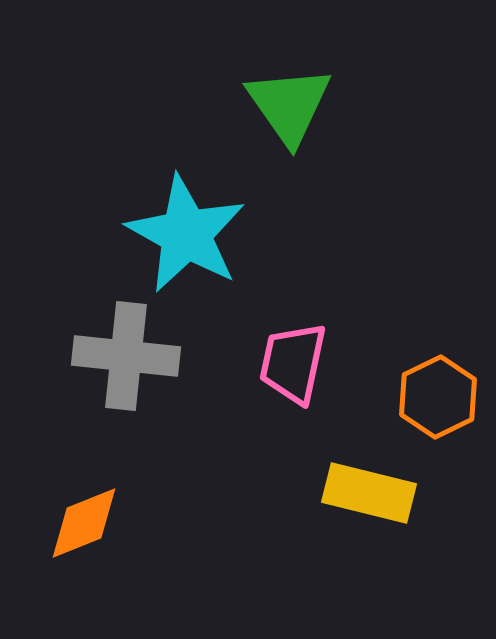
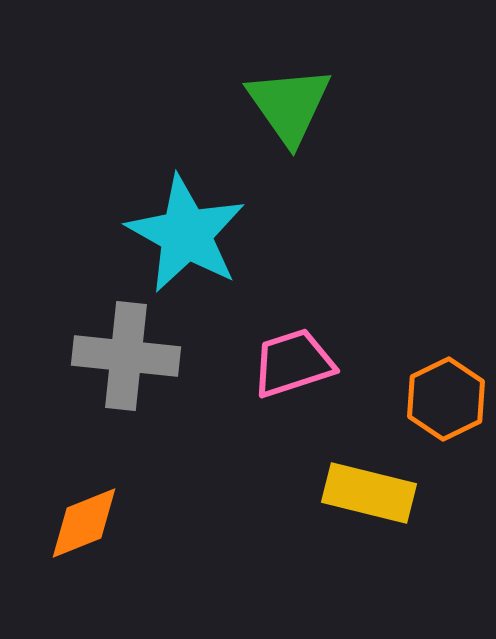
pink trapezoid: rotated 60 degrees clockwise
orange hexagon: moved 8 px right, 2 px down
